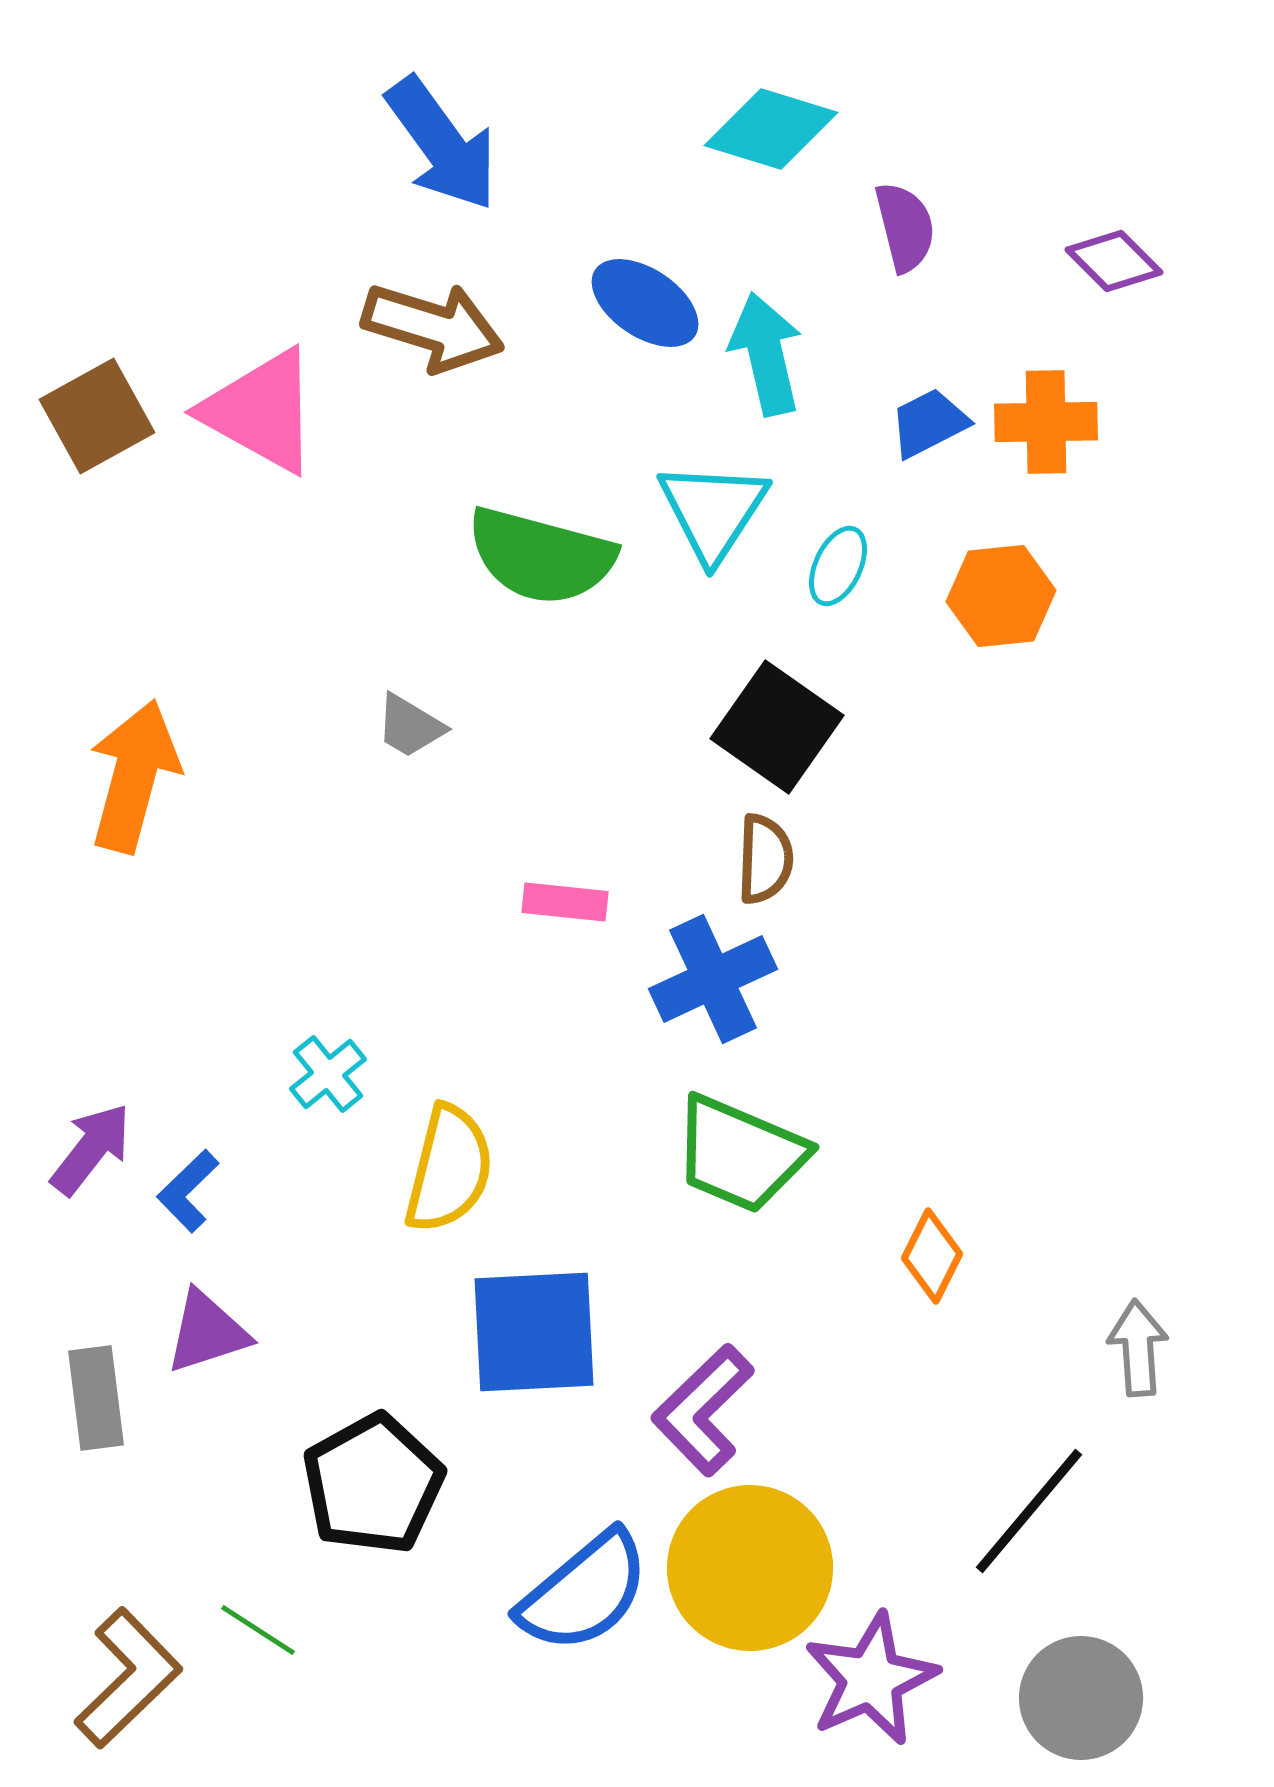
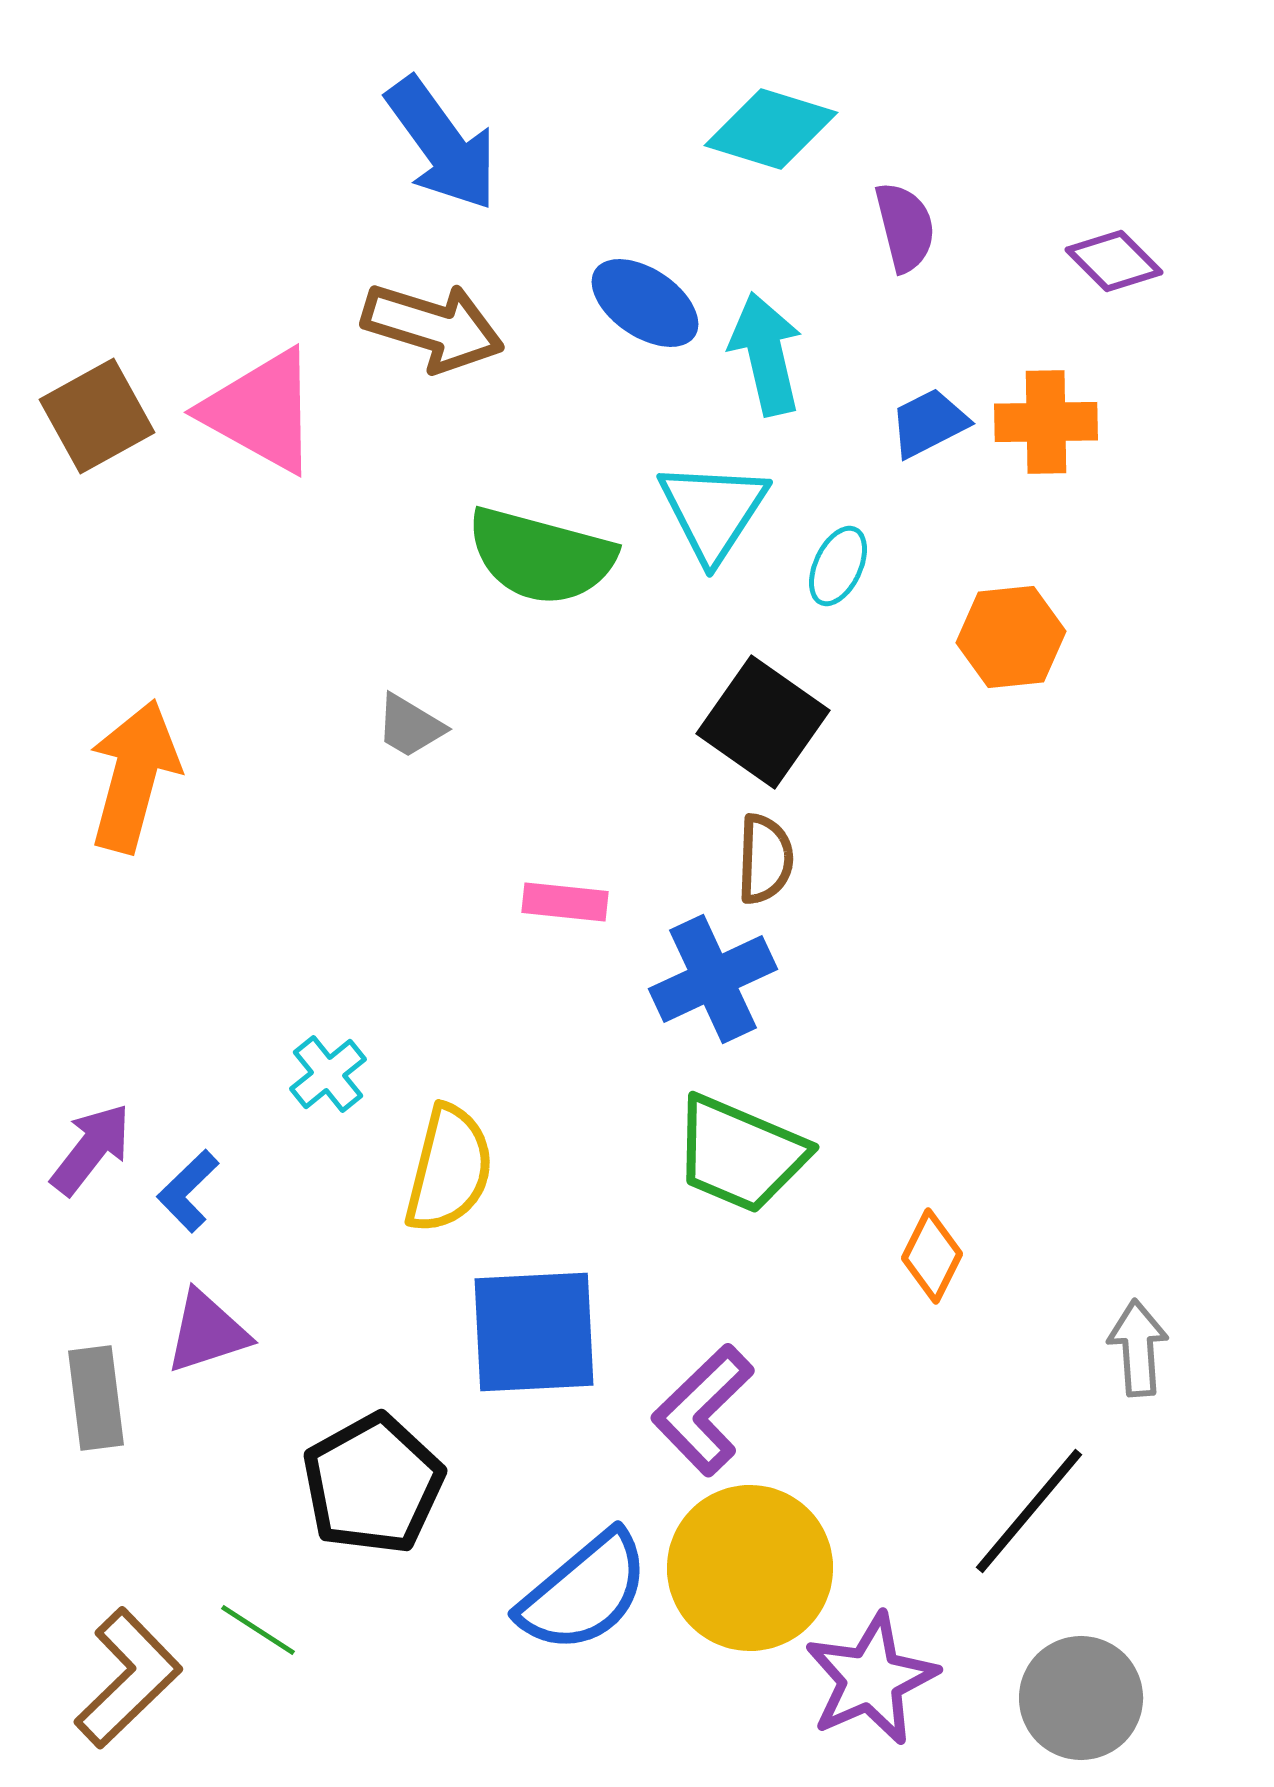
orange hexagon: moved 10 px right, 41 px down
black square: moved 14 px left, 5 px up
